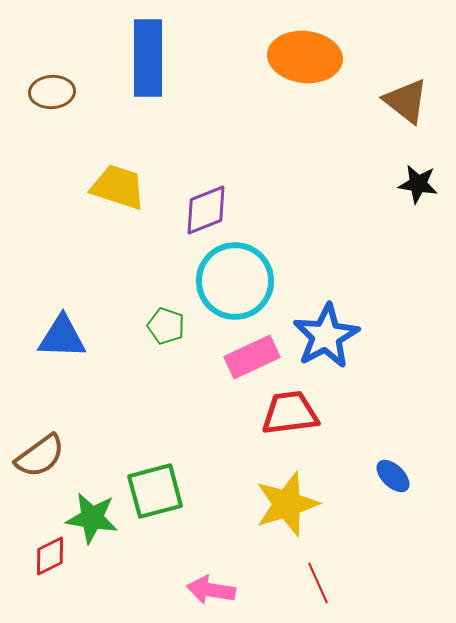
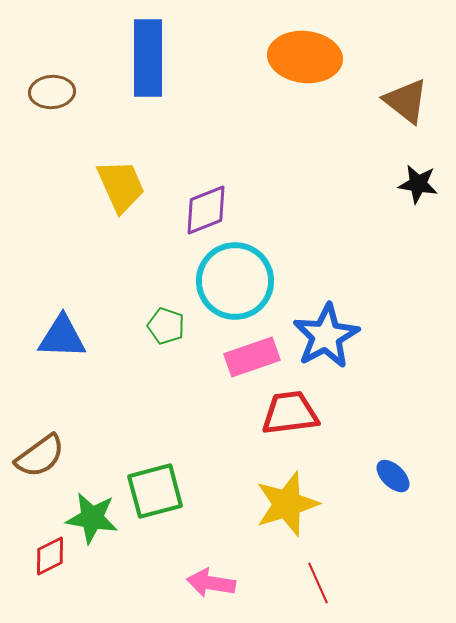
yellow trapezoid: moved 3 px right, 1 px up; rotated 48 degrees clockwise
pink rectangle: rotated 6 degrees clockwise
pink arrow: moved 7 px up
